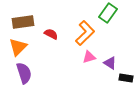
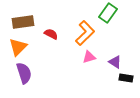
purple triangle: moved 5 px right, 1 px up
